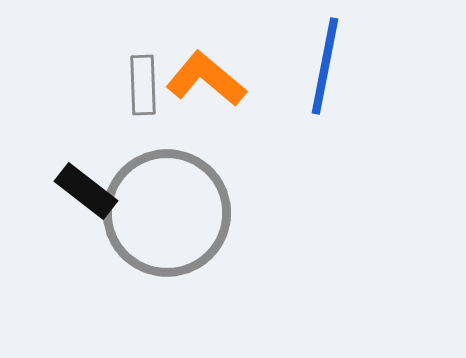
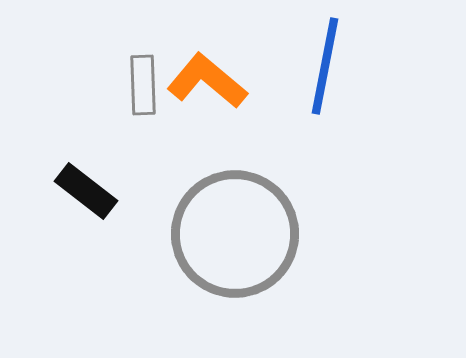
orange L-shape: moved 1 px right, 2 px down
gray circle: moved 68 px right, 21 px down
